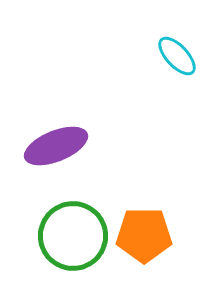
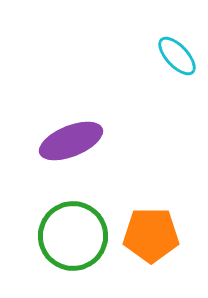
purple ellipse: moved 15 px right, 5 px up
orange pentagon: moved 7 px right
